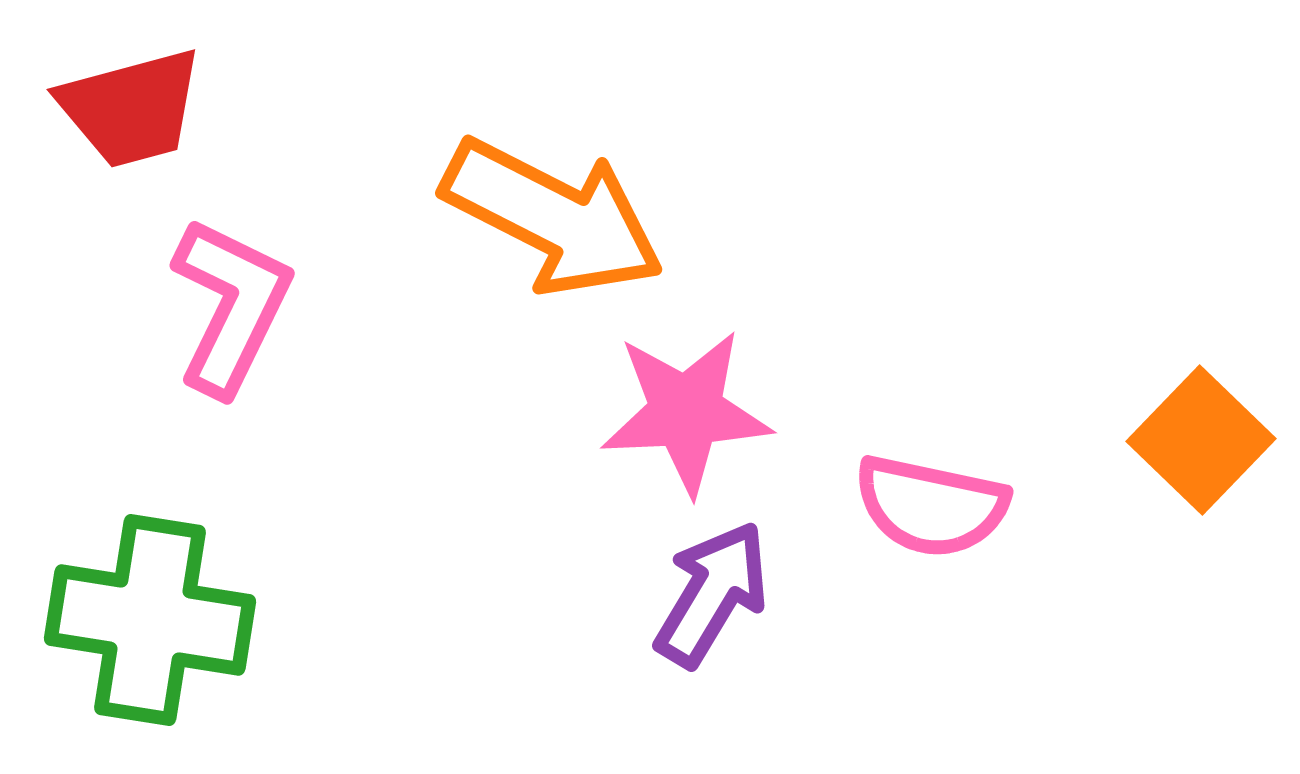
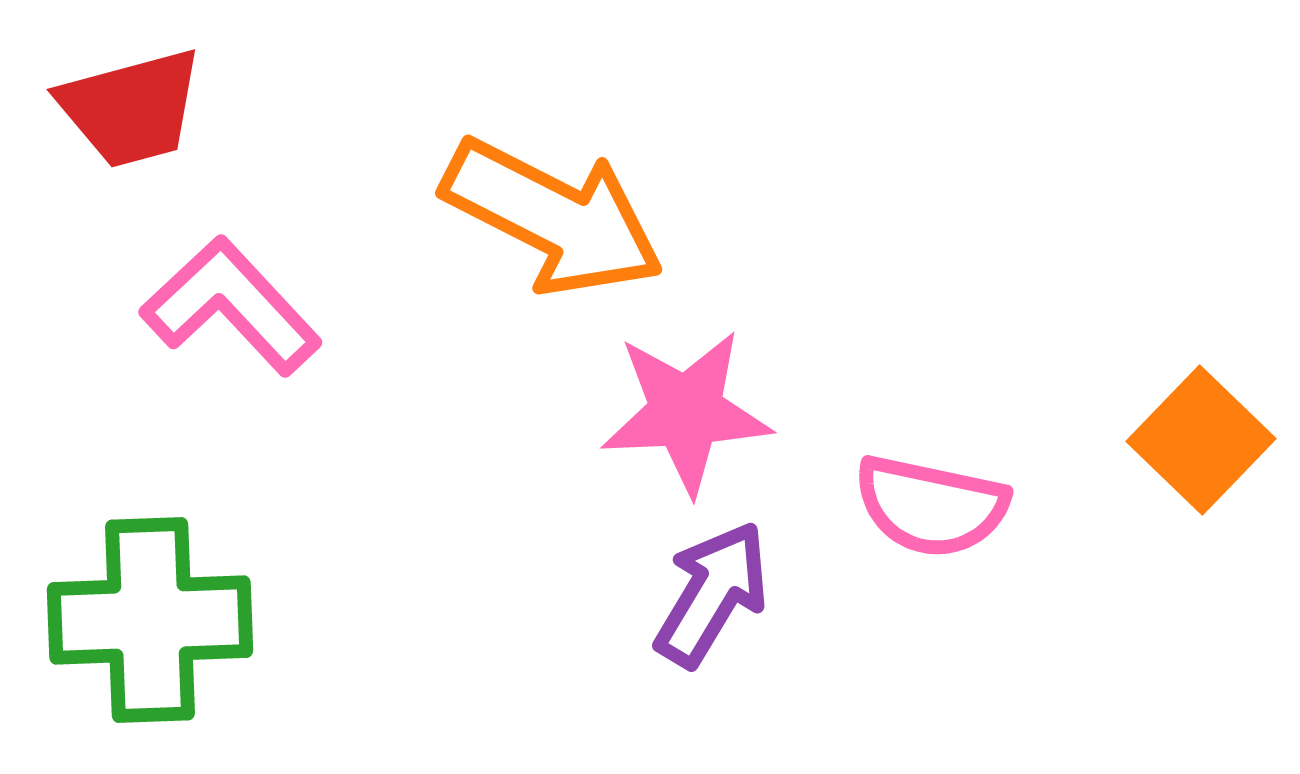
pink L-shape: rotated 69 degrees counterclockwise
green cross: rotated 11 degrees counterclockwise
